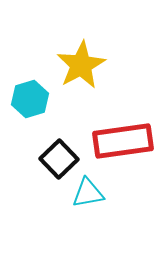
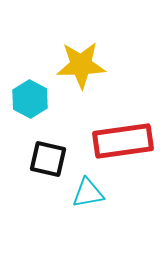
yellow star: rotated 27 degrees clockwise
cyan hexagon: rotated 15 degrees counterclockwise
black square: moved 11 px left; rotated 33 degrees counterclockwise
